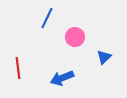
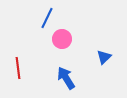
pink circle: moved 13 px left, 2 px down
blue arrow: moved 4 px right; rotated 80 degrees clockwise
